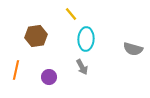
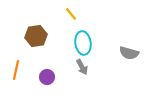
cyan ellipse: moved 3 px left, 4 px down; rotated 10 degrees counterclockwise
gray semicircle: moved 4 px left, 4 px down
purple circle: moved 2 px left
